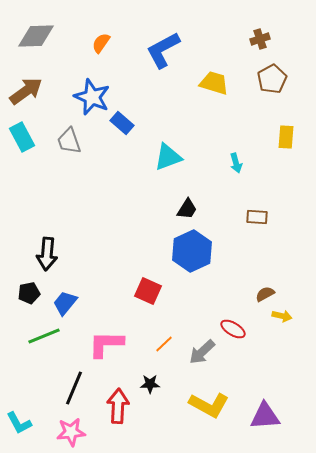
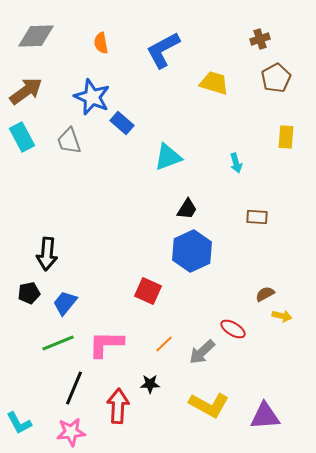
orange semicircle: rotated 45 degrees counterclockwise
brown pentagon: moved 4 px right, 1 px up
green line: moved 14 px right, 7 px down
